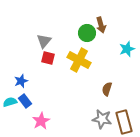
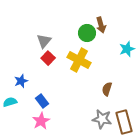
red square: rotated 32 degrees clockwise
blue rectangle: moved 17 px right
